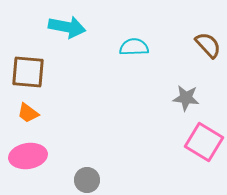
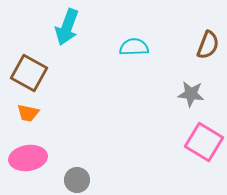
cyan arrow: rotated 99 degrees clockwise
brown semicircle: rotated 64 degrees clockwise
brown square: moved 1 px right, 1 px down; rotated 24 degrees clockwise
gray star: moved 5 px right, 4 px up
orange trapezoid: rotated 25 degrees counterclockwise
pink ellipse: moved 2 px down
gray circle: moved 10 px left
